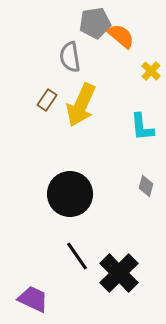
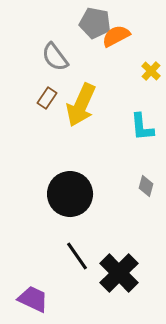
gray pentagon: rotated 20 degrees clockwise
orange semicircle: moved 5 px left; rotated 68 degrees counterclockwise
gray semicircle: moved 15 px left; rotated 28 degrees counterclockwise
brown rectangle: moved 2 px up
